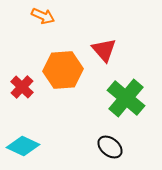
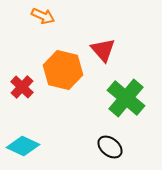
red triangle: moved 1 px left
orange hexagon: rotated 18 degrees clockwise
